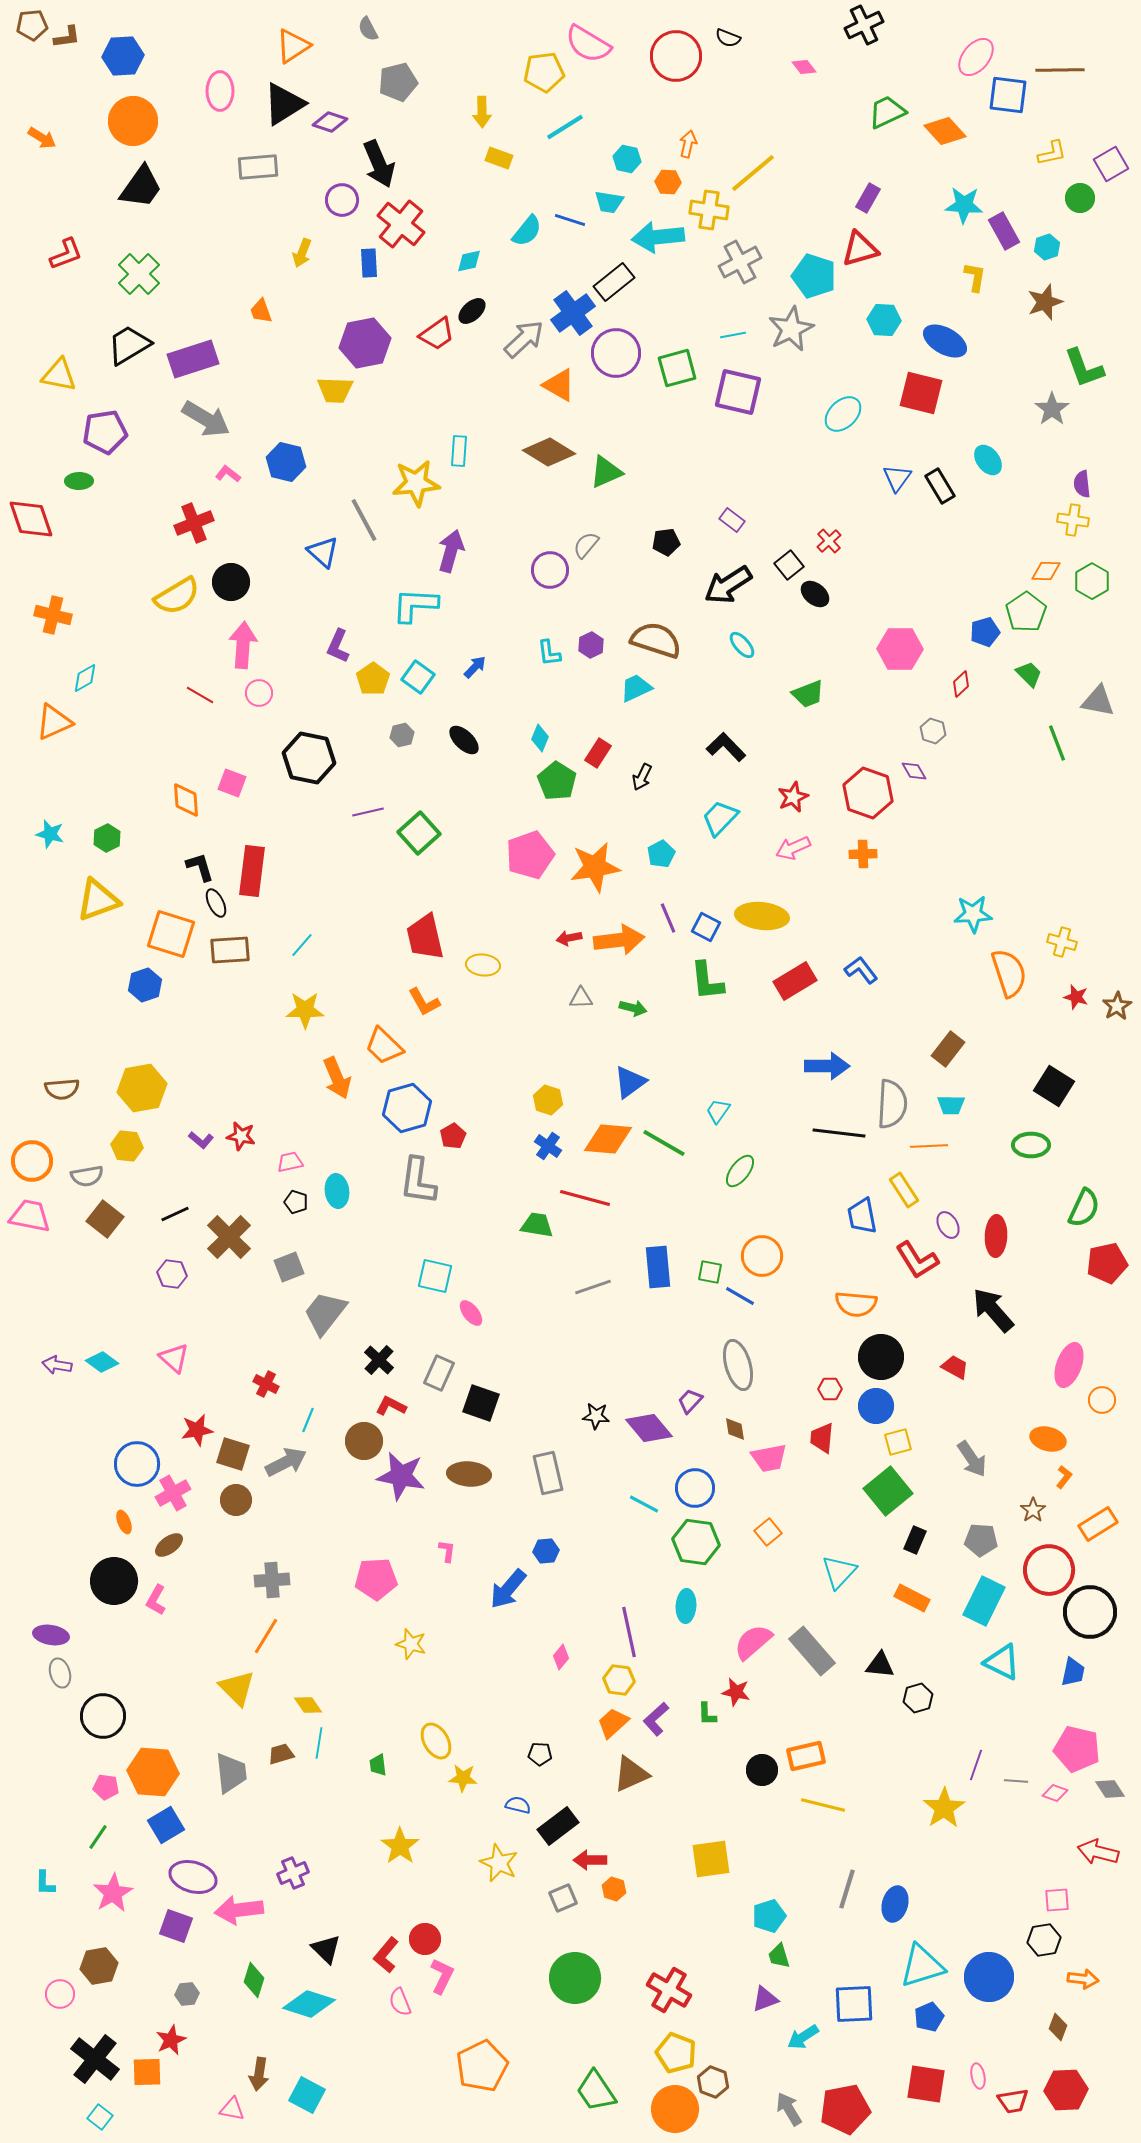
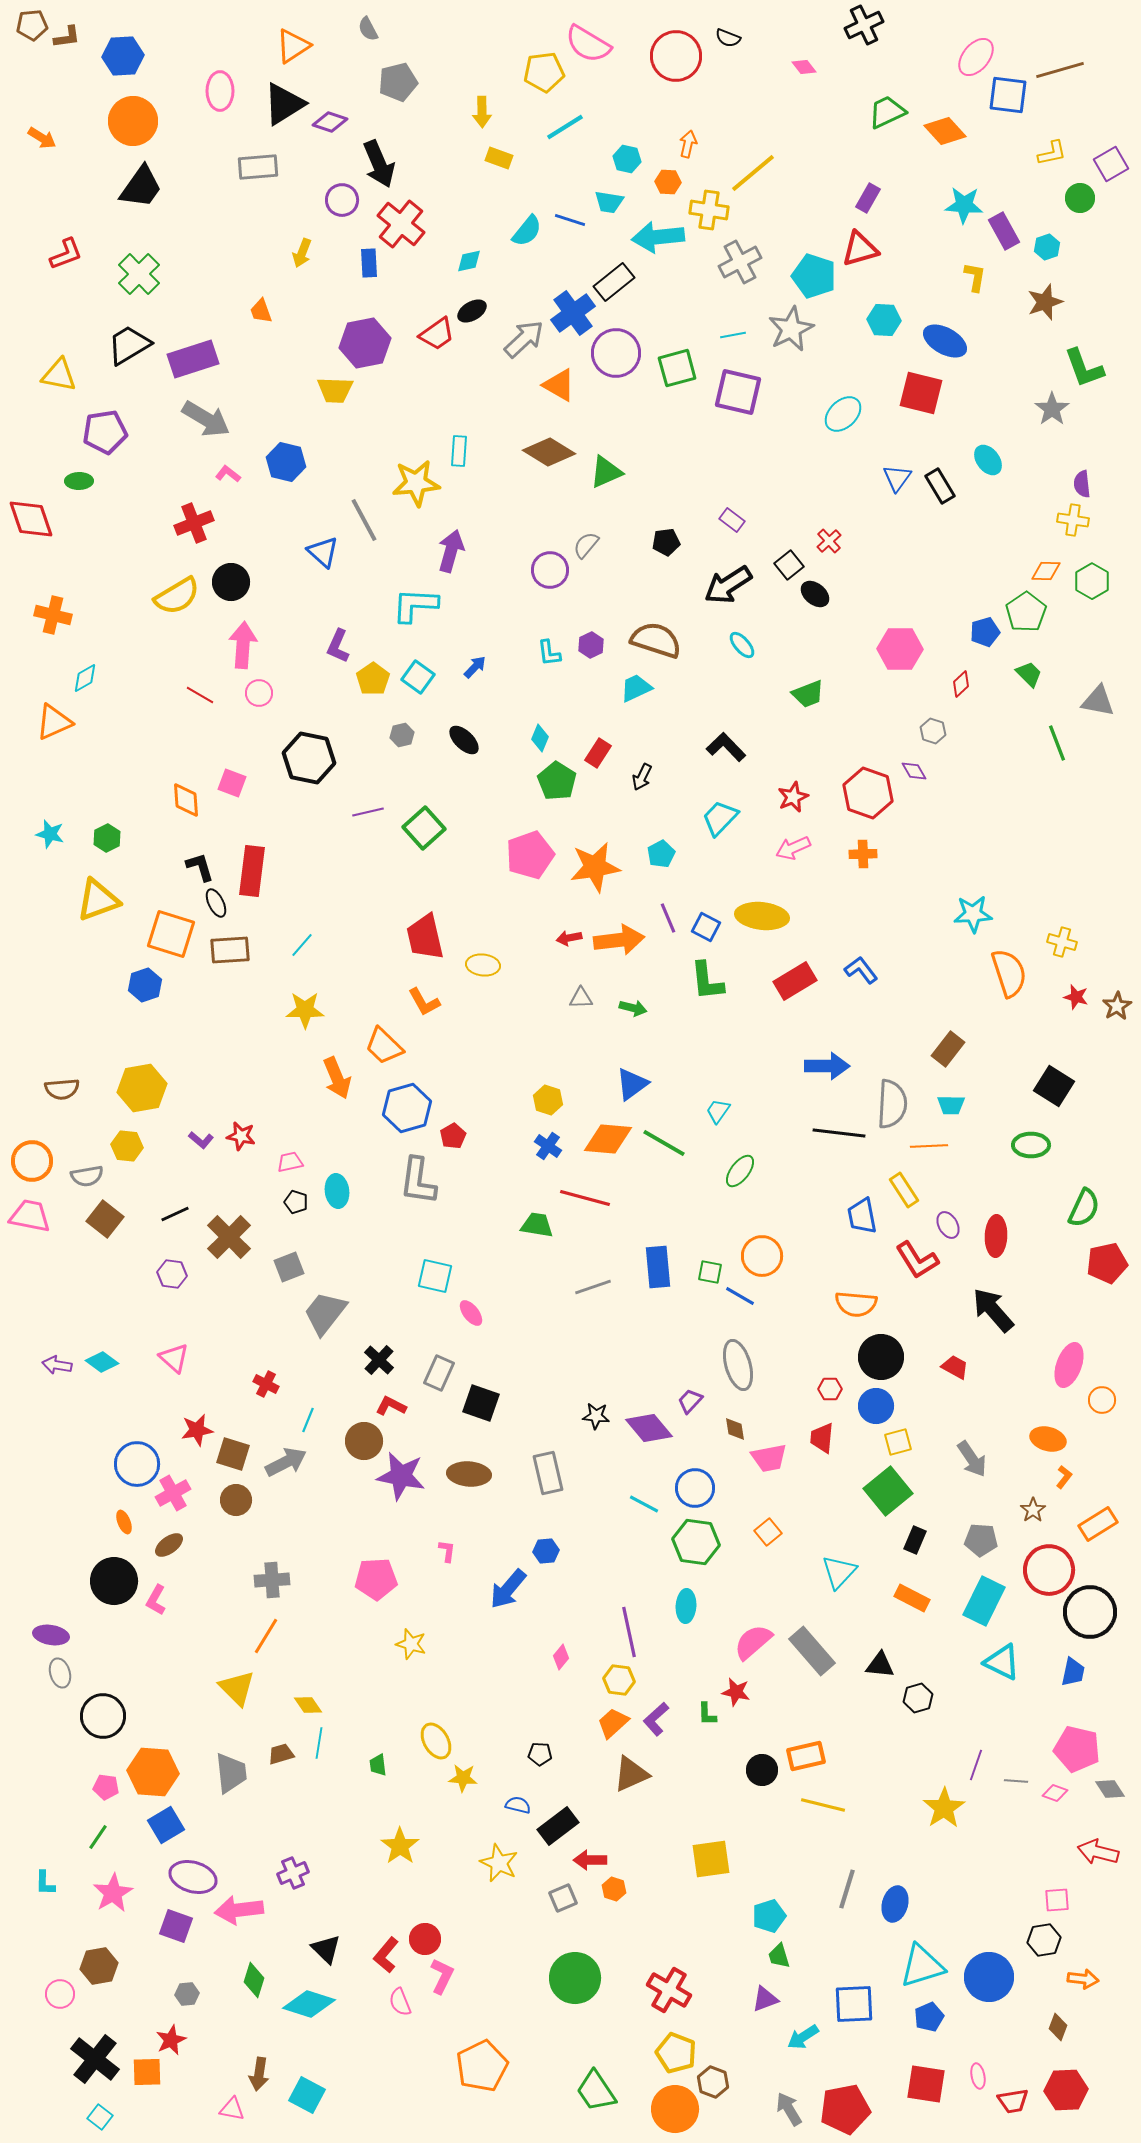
brown line at (1060, 70): rotated 15 degrees counterclockwise
black ellipse at (472, 311): rotated 12 degrees clockwise
green square at (419, 833): moved 5 px right, 5 px up
blue triangle at (630, 1082): moved 2 px right, 2 px down
